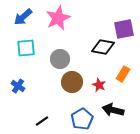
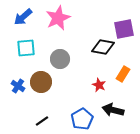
brown circle: moved 31 px left
